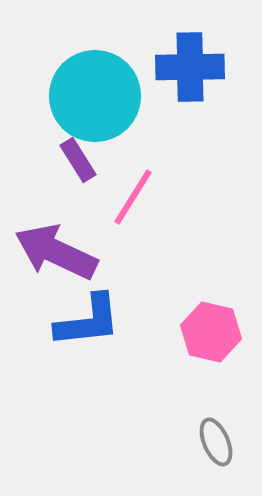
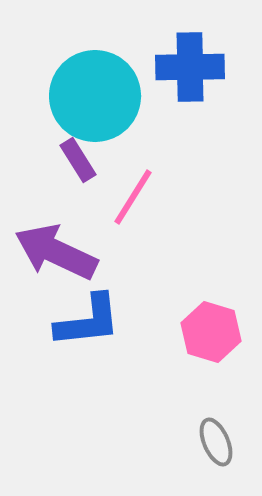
pink hexagon: rotated 4 degrees clockwise
